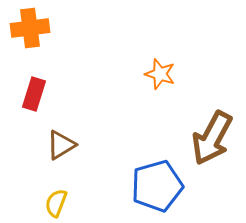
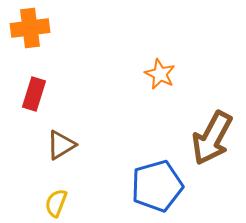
orange star: rotated 8 degrees clockwise
